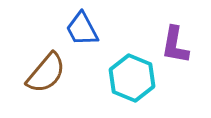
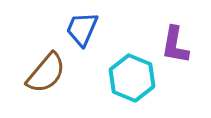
blue trapezoid: rotated 51 degrees clockwise
